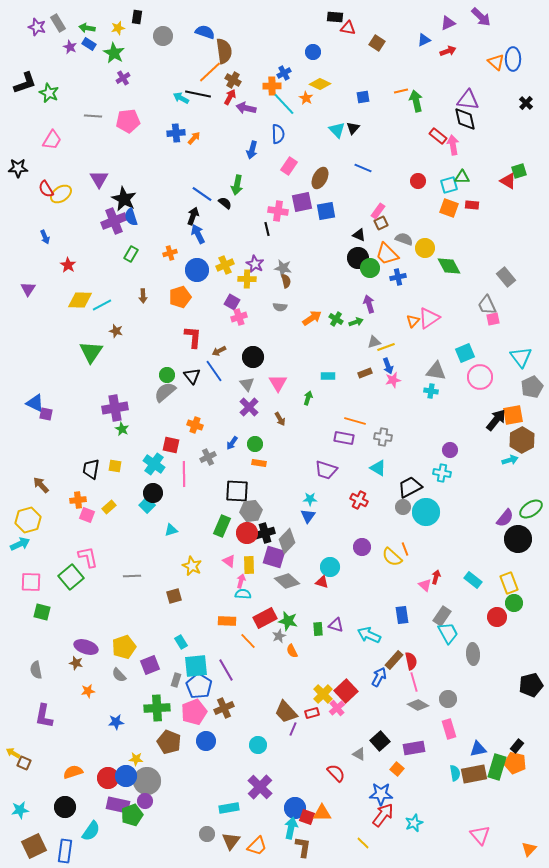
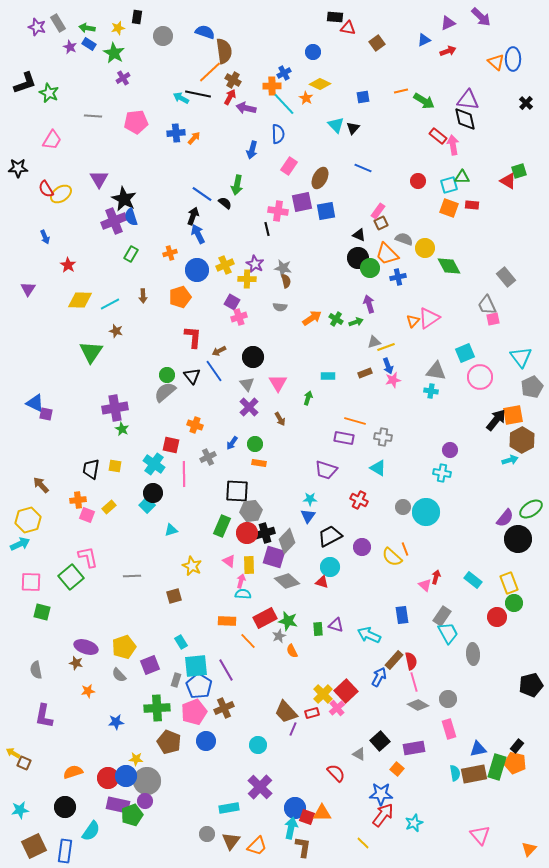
brown square at (377, 43): rotated 21 degrees clockwise
green arrow at (416, 101): moved 8 px right; rotated 135 degrees clockwise
pink pentagon at (128, 121): moved 8 px right, 1 px down
cyan triangle at (337, 130): moved 1 px left, 5 px up
cyan line at (102, 305): moved 8 px right, 1 px up
black trapezoid at (410, 487): moved 80 px left, 49 px down
